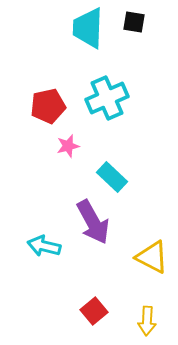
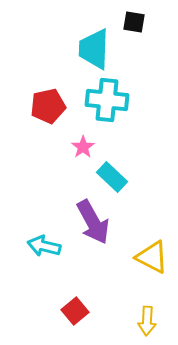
cyan trapezoid: moved 6 px right, 21 px down
cyan cross: moved 2 px down; rotated 30 degrees clockwise
pink star: moved 15 px right, 1 px down; rotated 20 degrees counterclockwise
red square: moved 19 px left
